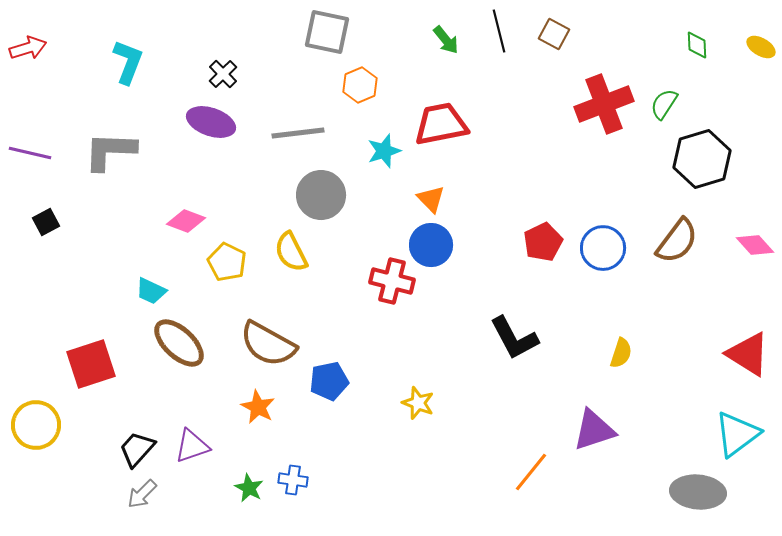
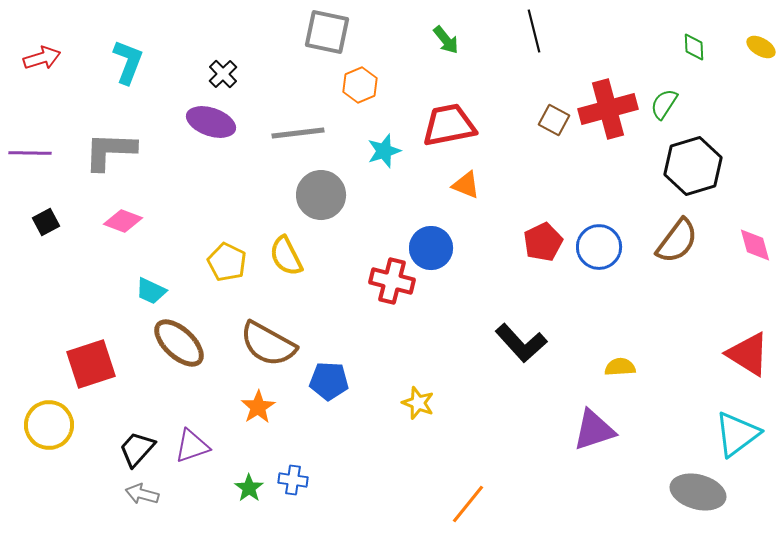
black line at (499, 31): moved 35 px right
brown square at (554, 34): moved 86 px down
green diamond at (697, 45): moved 3 px left, 2 px down
red arrow at (28, 48): moved 14 px right, 10 px down
red cross at (604, 104): moved 4 px right, 5 px down; rotated 6 degrees clockwise
red trapezoid at (441, 124): moved 8 px right, 1 px down
purple line at (30, 153): rotated 12 degrees counterclockwise
black hexagon at (702, 159): moved 9 px left, 7 px down
orange triangle at (431, 199): moved 35 px right, 14 px up; rotated 24 degrees counterclockwise
pink diamond at (186, 221): moved 63 px left
blue circle at (431, 245): moved 3 px down
pink diamond at (755, 245): rotated 27 degrees clockwise
blue circle at (603, 248): moved 4 px left, 1 px up
yellow semicircle at (291, 252): moved 5 px left, 4 px down
black L-shape at (514, 338): moved 7 px right, 5 px down; rotated 14 degrees counterclockwise
yellow semicircle at (621, 353): moved 1 px left, 14 px down; rotated 112 degrees counterclockwise
blue pentagon at (329, 381): rotated 15 degrees clockwise
orange star at (258, 407): rotated 12 degrees clockwise
yellow circle at (36, 425): moved 13 px right
orange line at (531, 472): moved 63 px left, 32 px down
green star at (249, 488): rotated 8 degrees clockwise
gray ellipse at (698, 492): rotated 10 degrees clockwise
gray arrow at (142, 494): rotated 60 degrees clockwise
